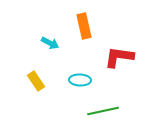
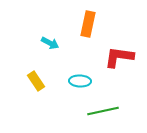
orange rectangle: moved 4 px right, 2 px up; rotated 25 degrees clockwise
cyan ellipse: moved 1 px down
